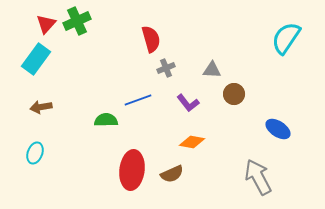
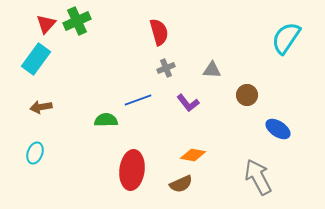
red semicircle: moved 8 px right, 7 px up
brown circle: moved 13 px right, 1 px down
orange diamond: moved 1 px right, 13 px down
brown semicircle: moved 9 px right, 10 px down
